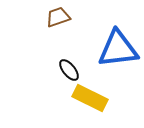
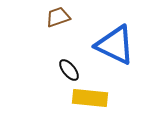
blue triangle: moved 3 px left, 4 px up; rotated 33 degrees clockwise
yellow rectangle: rotated 20 degrees counterclockwise
